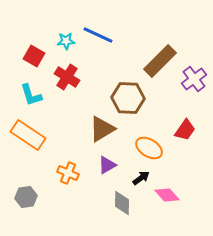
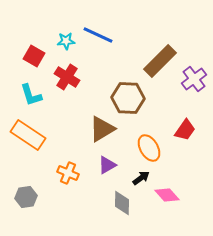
orange ellipse: rotated 28 degrees clockwise
